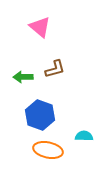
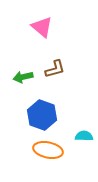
pink triangle: moved 2 px right
green arrow: rotated 12 degrees counterclockwise
blue hexagon: moved 2 px right
